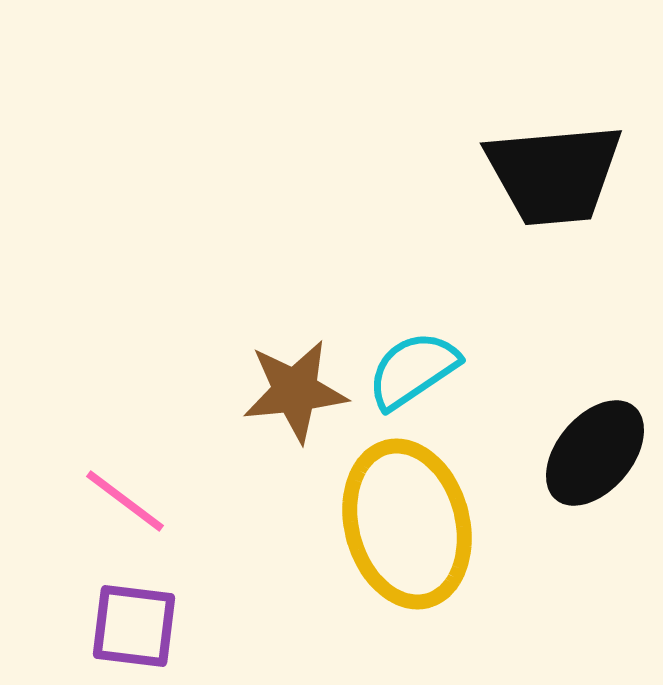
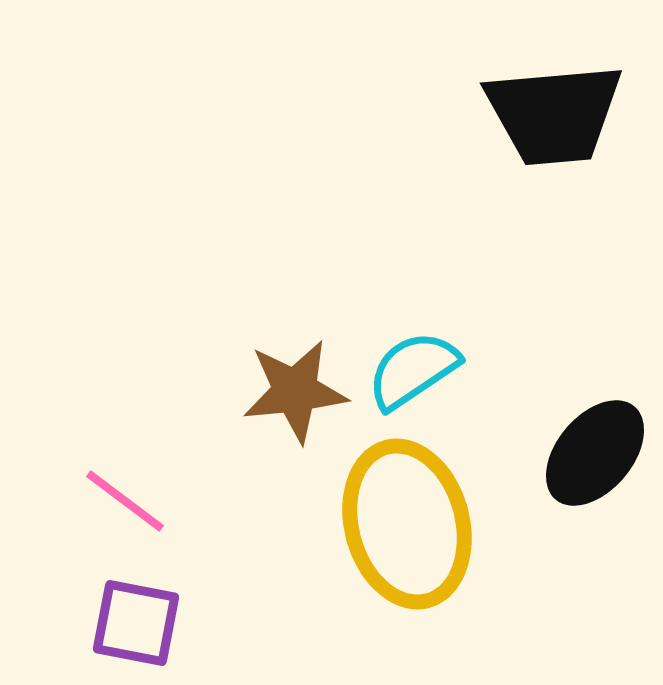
black trapezoid: moved 60 px up
purple square: moved 2 px right, 3 px up; rotated 4 degrees clockwise
